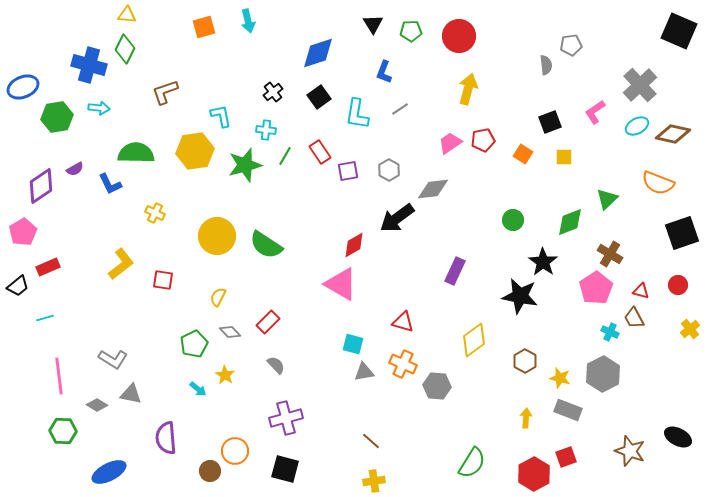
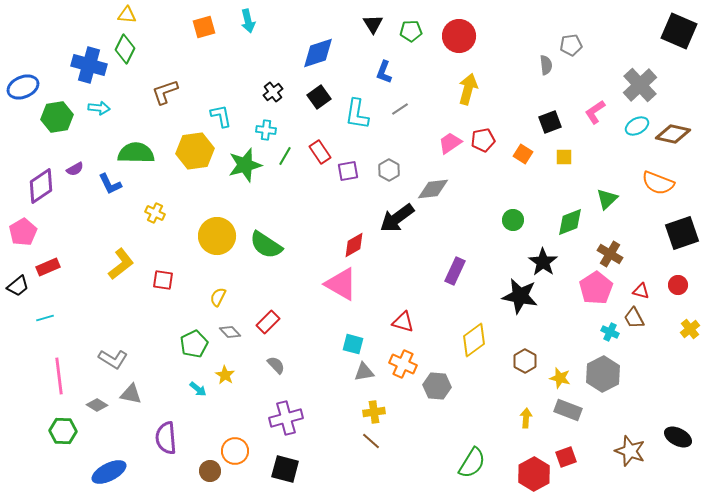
yellow cross at (374, 481): moved 69 px up
